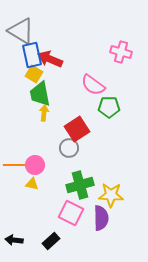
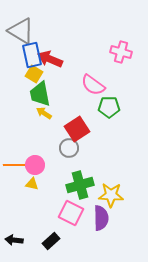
yellow arrow: rotated 63 degrees counterclockwise
